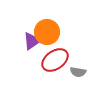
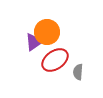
purple triangle: moved 2 px right, 1 px down
gray semicircle: rotated 84 degrees clockwise
